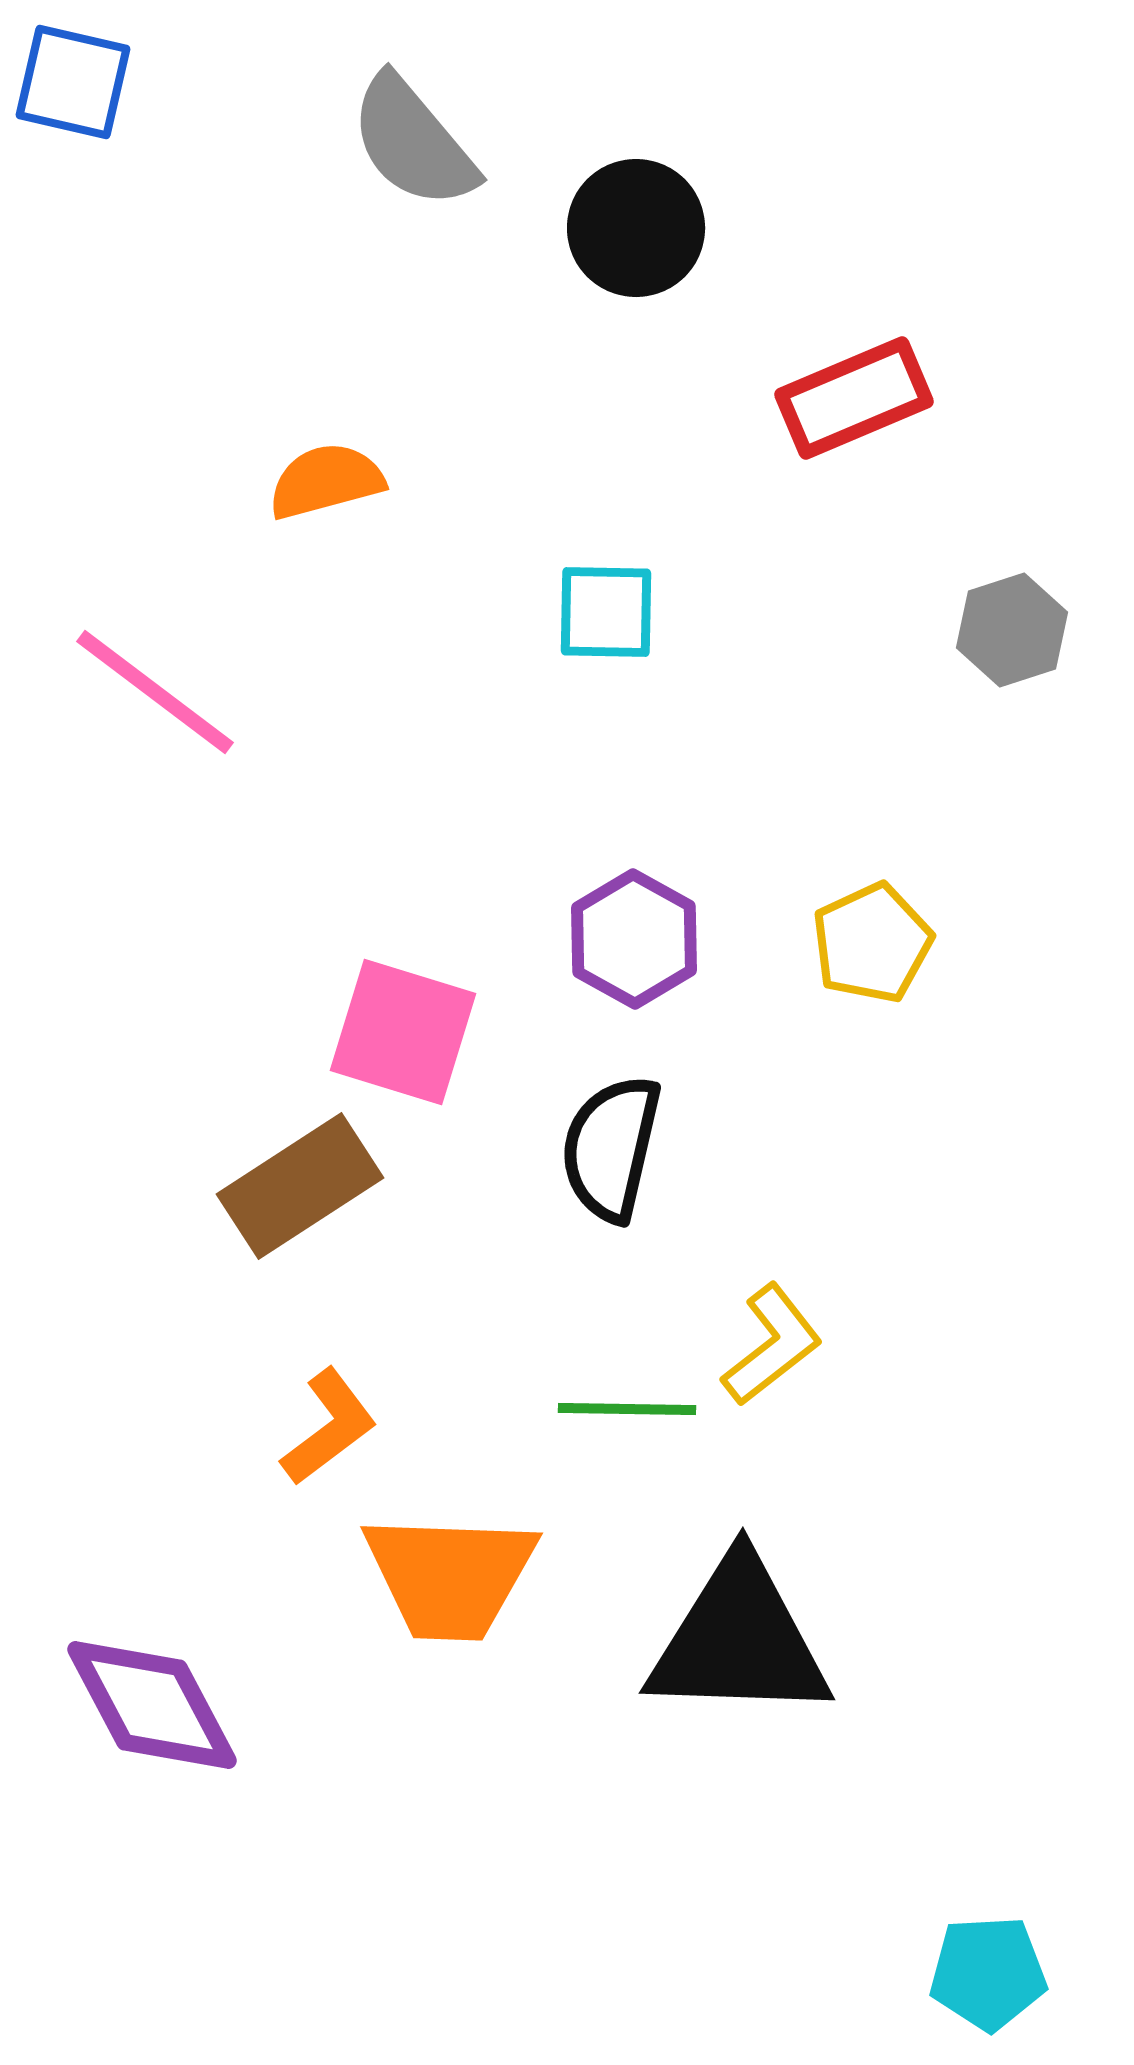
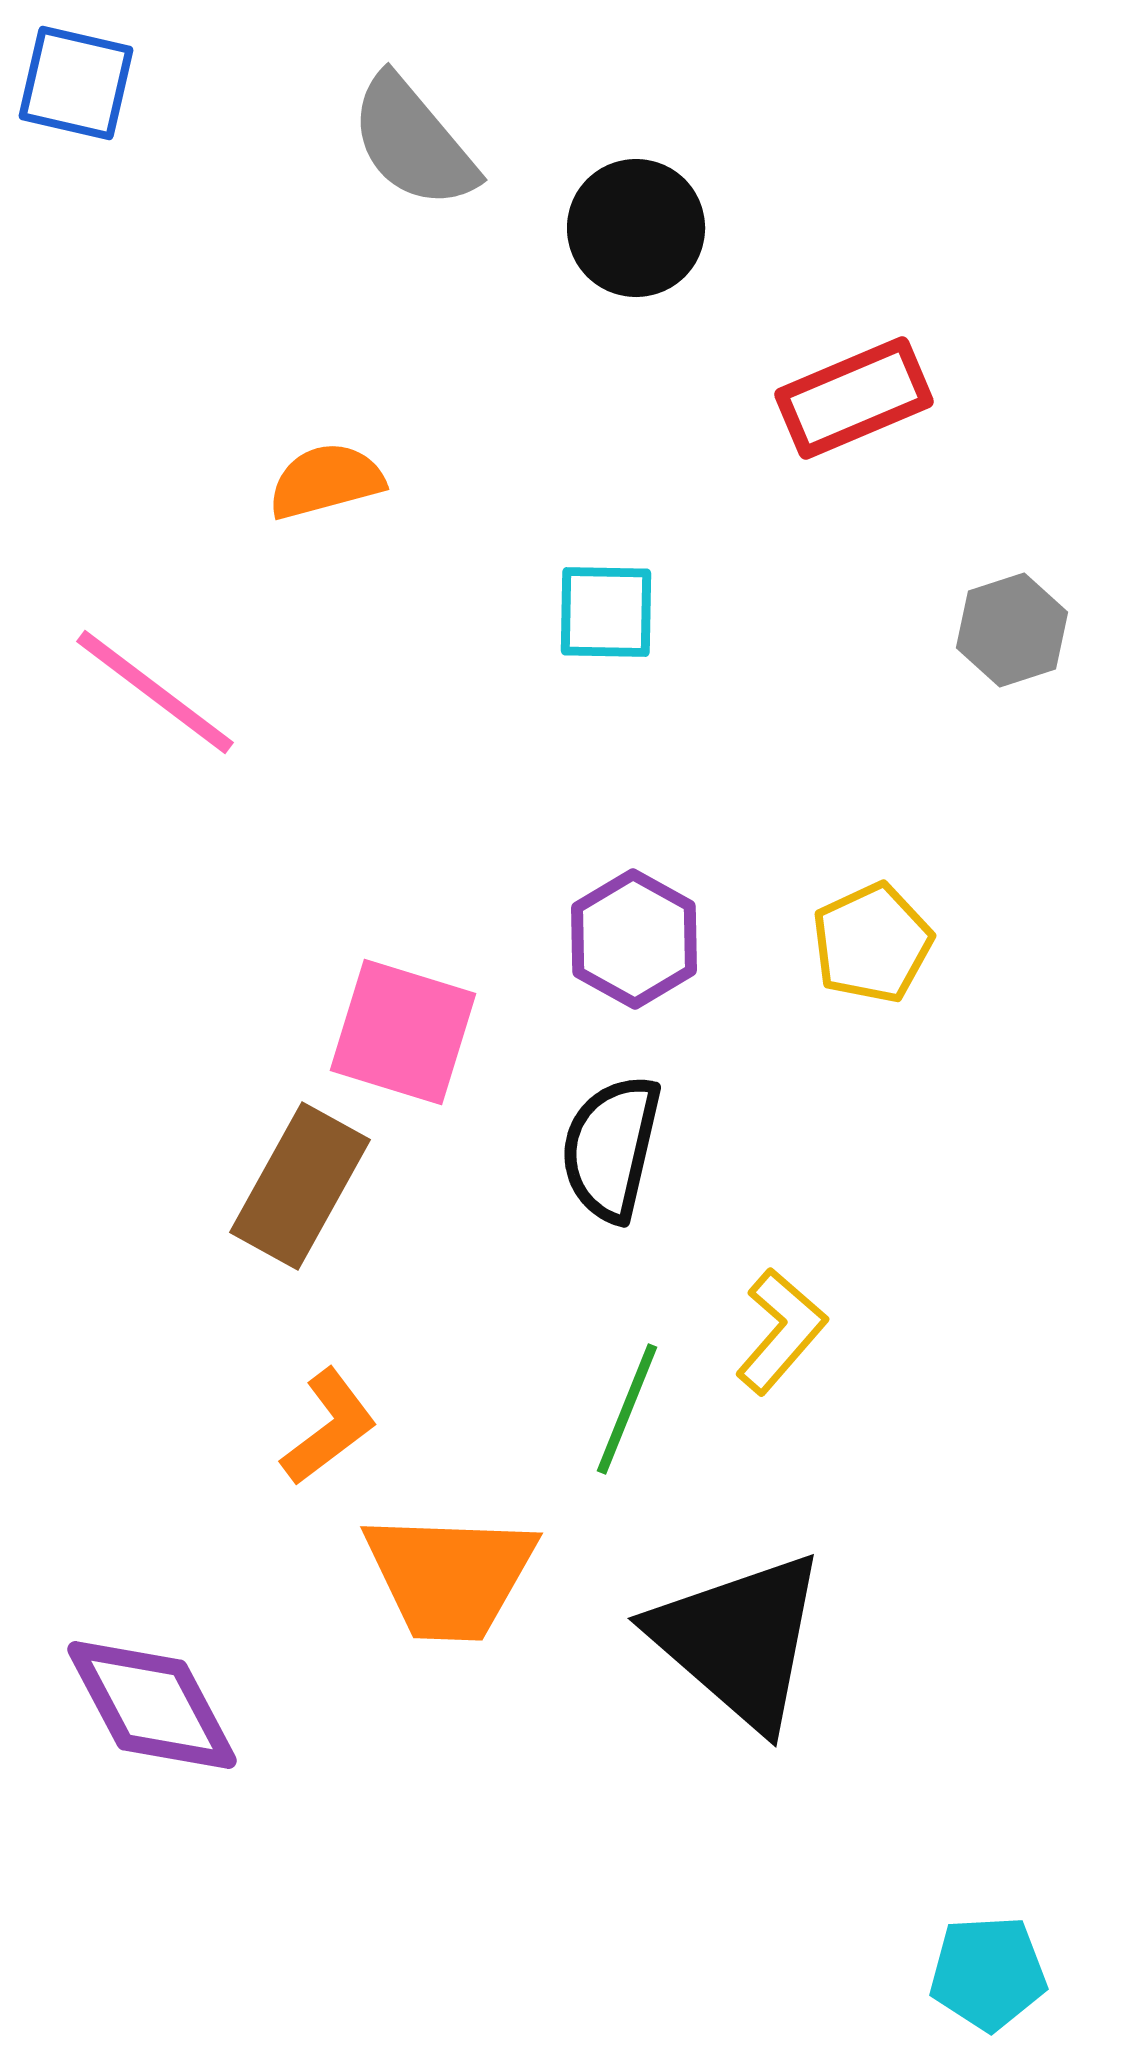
blue square: moved 3 px right, 1 px down
brown rectangle: rotated 28 degrees counterclockwise
yellow L-shape: moved 9 px right, 14 px up; rotated 11 degrees counterclockwise
green line: rotated 69 degrees counterclockwise
black triangle: rotated 39 degrees clockwise
